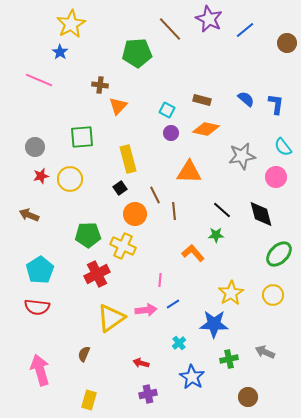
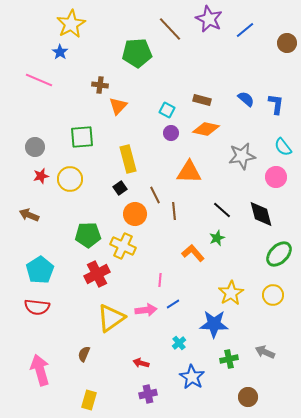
green star at (216, 235): moved 1 px right, 3 px down; rotated 21 degrees counterclockwise
